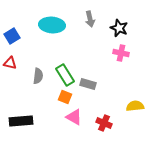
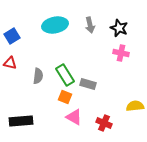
gray arrow: moved 6 px down
cyan ellipse: moved 3 px right; rotated 15 degrees counterclockwise
